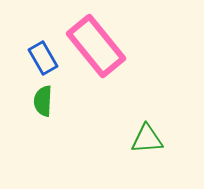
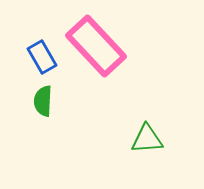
pink rectangle: rotated 4 degrees counterclockwise
blue rectangle: moved 1 px left, 1 px up
